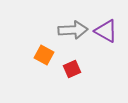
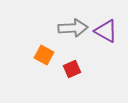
gray arrow: moved 2 px up
